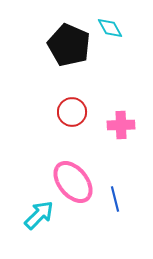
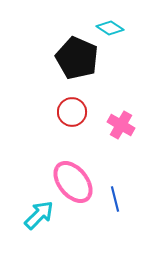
cyan diamond: rotated 28 degrees counterclockwise
black pentagon: moved 8 px right, 13 px down
pink cross: rotated 32 degrees clockwise
